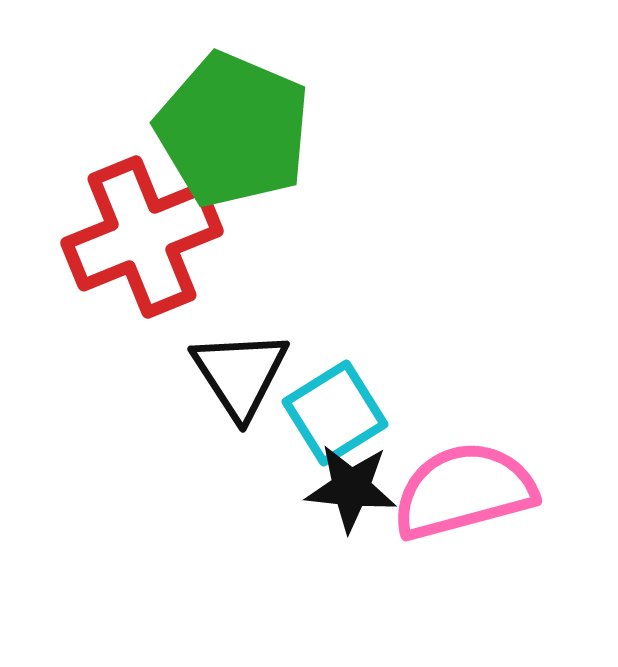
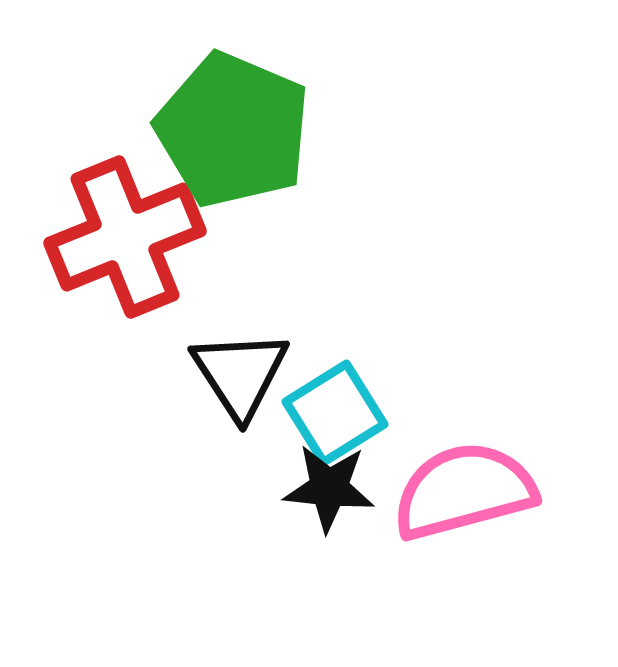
red cross: moved 17 px left
black star: moved 22 px left
